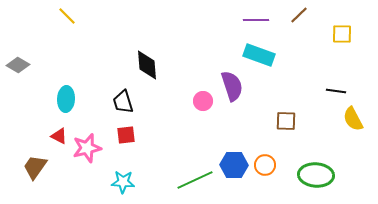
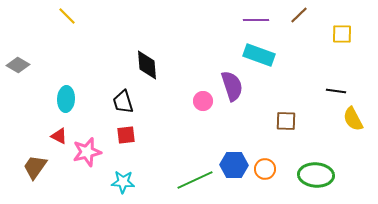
pink star: moved 4 px down
orange circle: moved 4 px down
